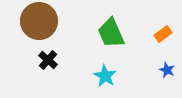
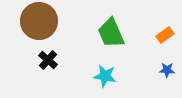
orange rectangle: moved 2 px right, 1 px down
blue star: rotated 21 degrees counterclockwise
cyan star: rotated 20 degrees counterclockwise
